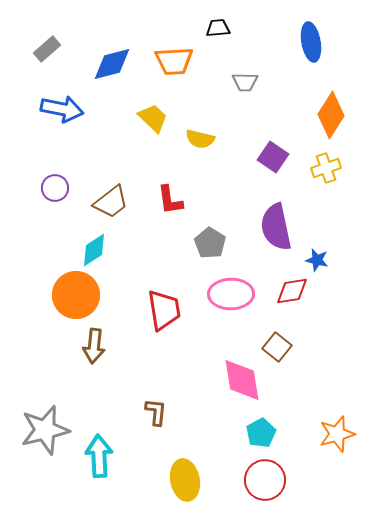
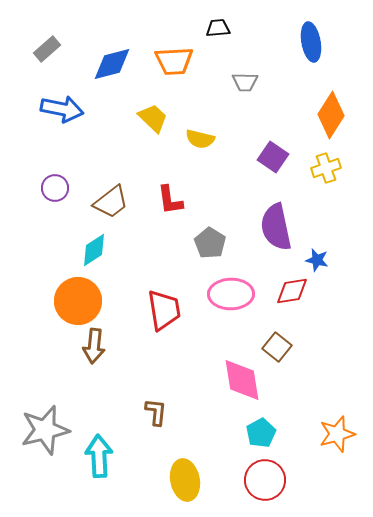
orange circle: moved 2 px right, 6 px down
